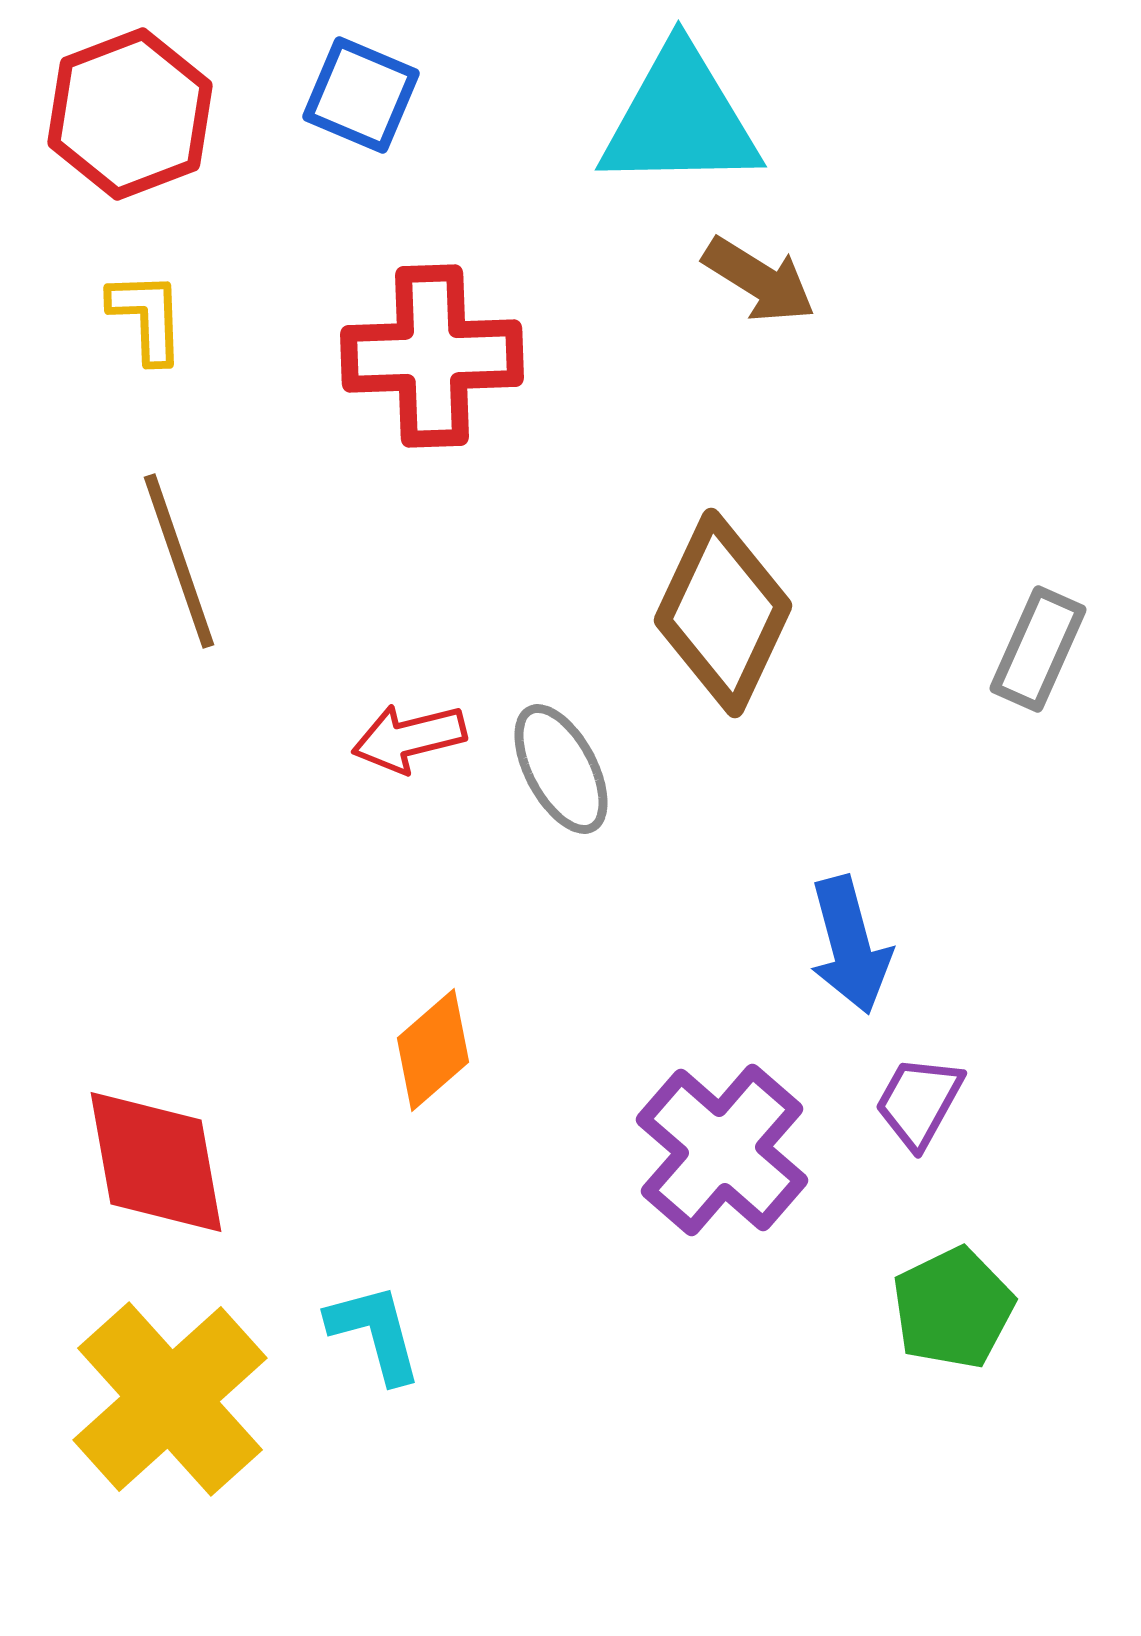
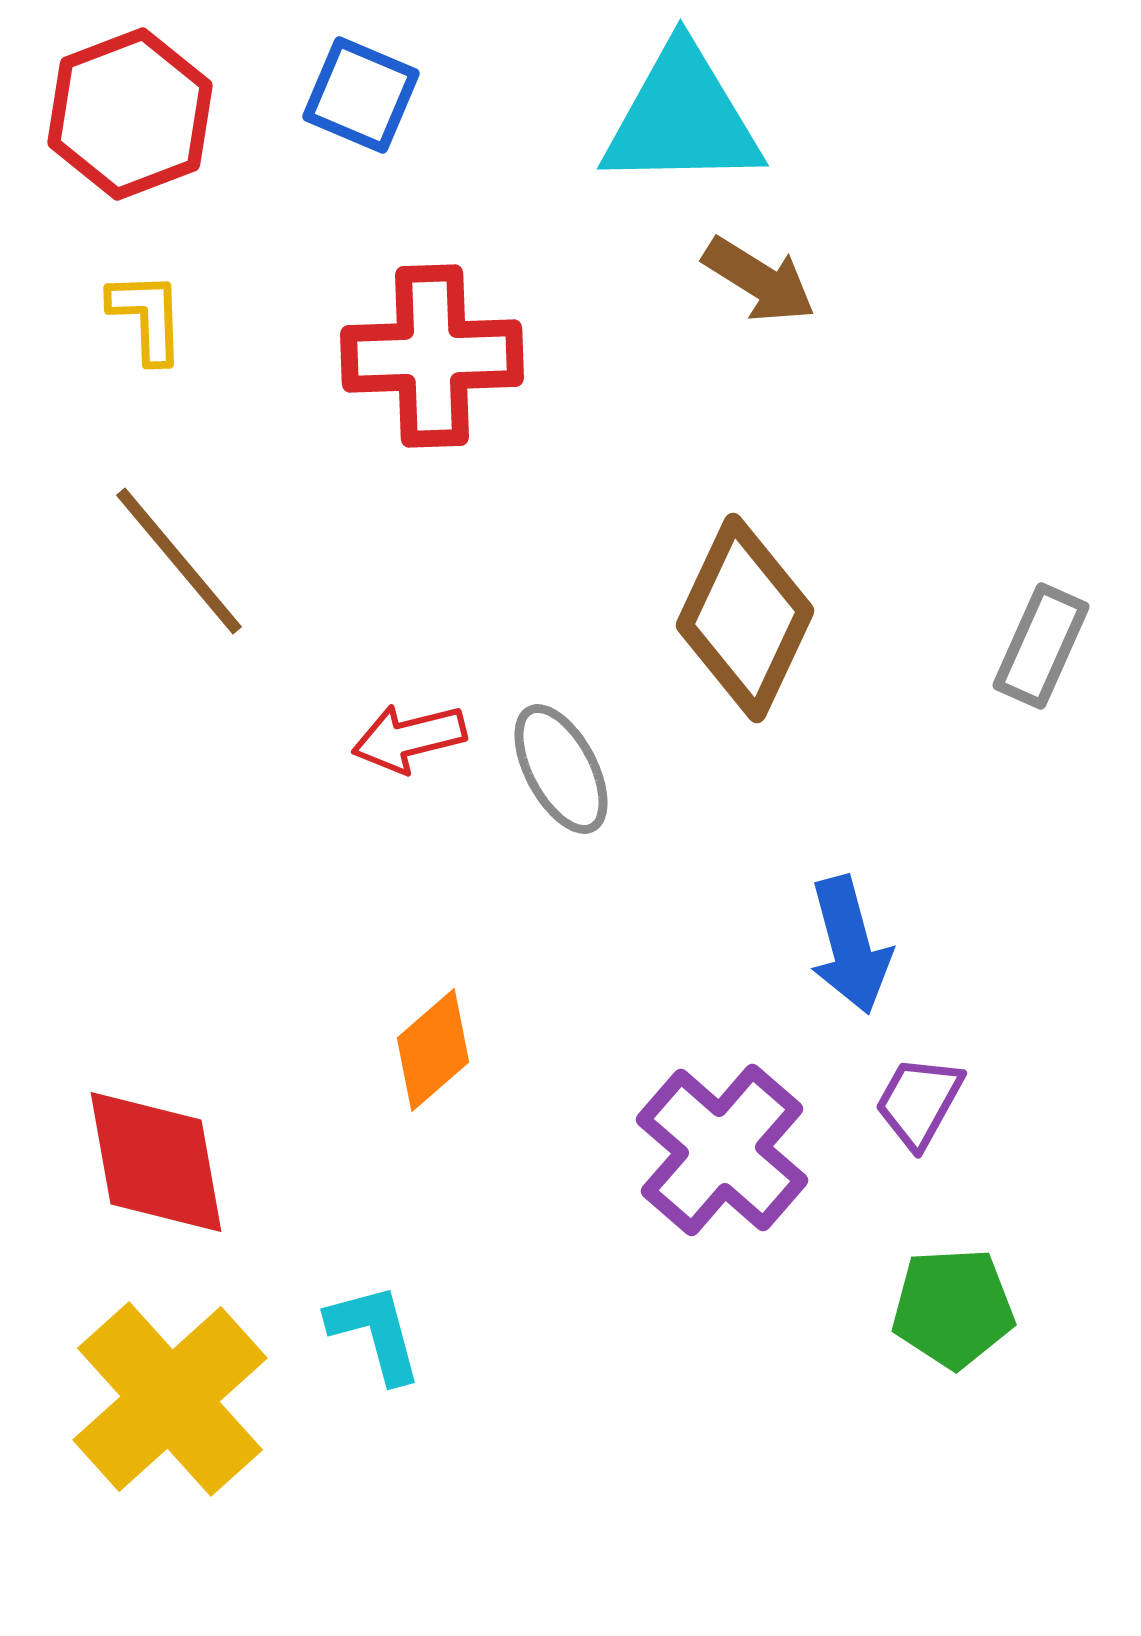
cyan triangle: moved 2 px right, 1 px up
brown line: rotated 21 degrees counterclockwise
brown diamond: moved 22 px right, 5 px down
gray rectangle: moved 3 px right, 3 px up
green pentagon: rotated 23 degrees clockwise
